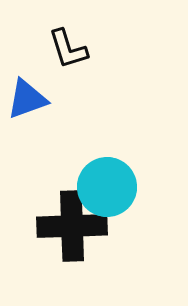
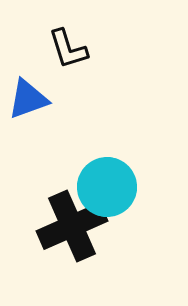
blue triangle: moved 1 px right
black cross: rotated 22 degrees counterclockwise
